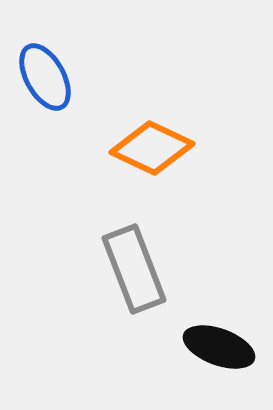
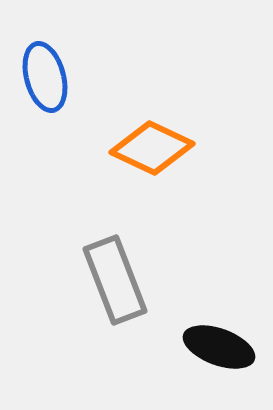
blue ellipse: rotated 14 degrees clockwise
gray rectangle: moved 19 px left, 11 px down
